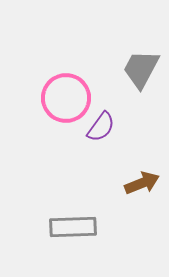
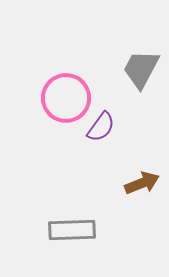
gray rectangle: moved 1 px left, 3 px down
